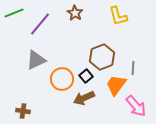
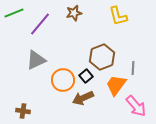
brown star: moved 1 px left; rotated 28 degrees clockwise
orange circle: moved 1 px right, 1 px down
brown arrow: moved 1 px left
